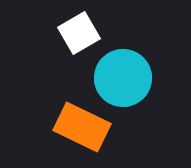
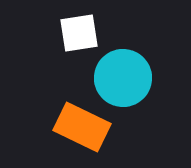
white square: rotated 21 degrees clockwise
